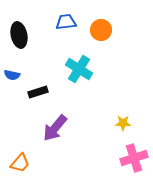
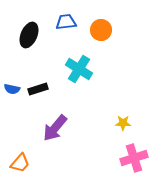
black ellipse: moved 10 px right; rotated 35 degrees clockwise
blue semicircle: moved 14 px down
black rectangle: moved 3 px up
